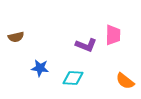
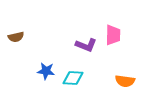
blue star: moved 6 px right, 3 px down
orange semicircle: rotated 30 degrees counterclockwise
